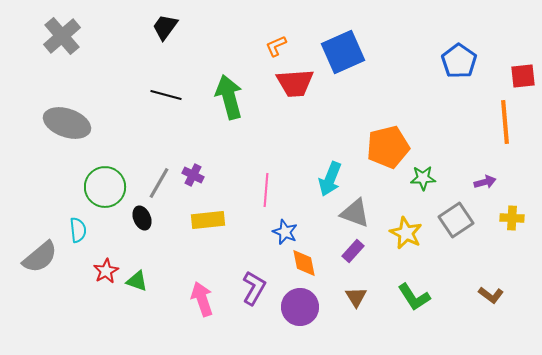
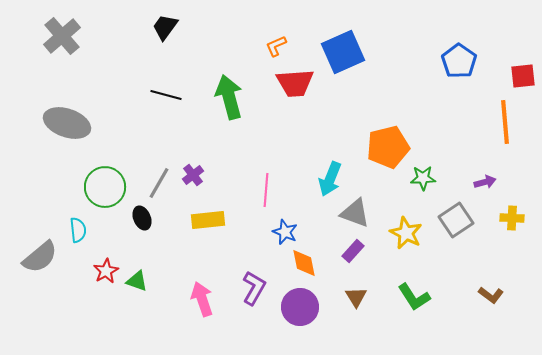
purple cross: rotated 25 degrees clockwise
